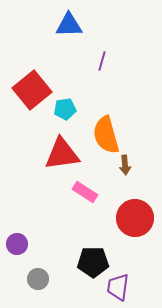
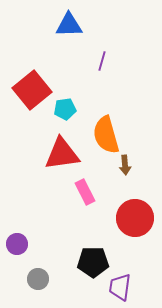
pink rectangle: rotated 30 degrees clockwise
purple trapezoid: moved 2 px right
